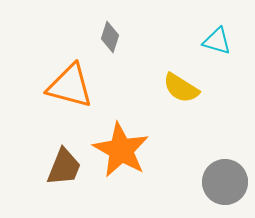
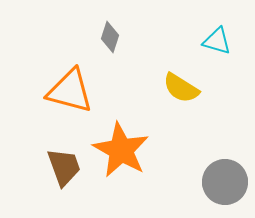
orange triangle: moved 5 px down
brown trapezoid: rotated 42 degrees counterclockwise
